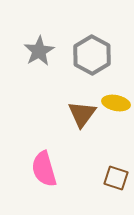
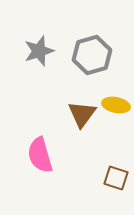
gray star: rotated 12 degrees clockwise
gray hexagon: rotated 15 degrees clockwise
yellow ellipse: moved 2 px down
pink semicircle: moved 4 px left, 14 px up
